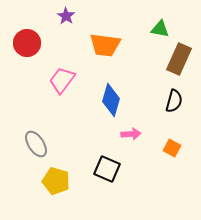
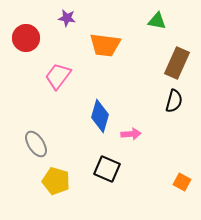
purple star: moved 1 px right, 2 px down; rotated 24 degrees counterclockwise
green triangle: moved 3 px left, 8 px up
red circle: moved 1 px left, 5 px up
brown rectangle: moved 2 px left, 4 px down
pink trapezoid: moved 4 px left, 4 px up
blue diamond: moved 11 px left, 16 px down
orange square: moved 10 px right, 34 px down
